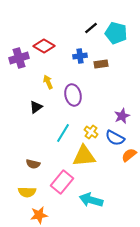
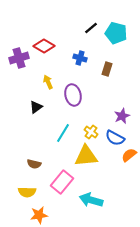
blue cross: moved 2 px down; rotated 24 degrees clockwise
brown rectangle: moved 6 px right, 5 px down; rotated 64 degrees counterclockwise
yellow triangle: moved 2 px right
brown semicircle: moved 1 px right
